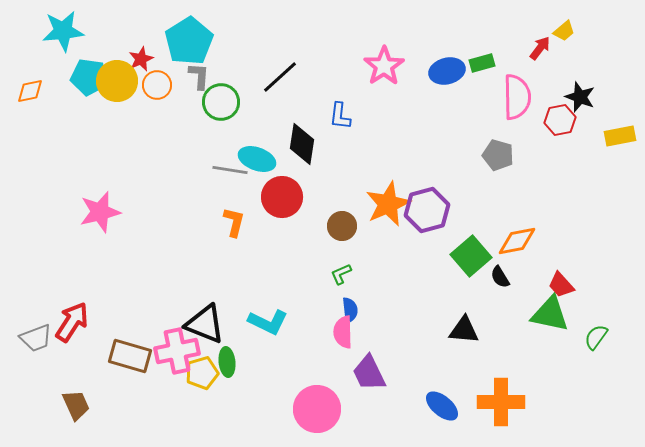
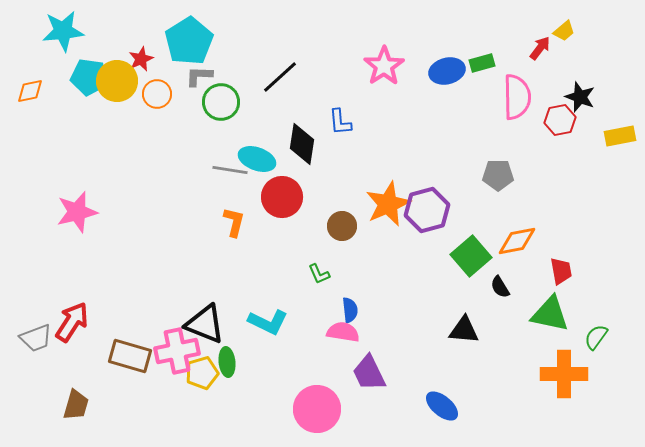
gray L-shape at (199, 76): rotated 92 degrees counterclockwise
orange circle at (157, 85): moved 9 px down
blue L-shape at (340, 116): moved 6 px down; rotated 12 degrees counterclockwise
gray pentagon at (498, 155): moved 20 px down; rotated 16 degrees counterclockwise
pink star at (100, 212): moved 23 px left
green L-shape at (341, 274): moved 22 px left; rotated 90 degrees counterclockwise
black semicircle at (500, 277): moved 10 px down
red trapezoid at (561, 285): moved 14 px up; rotated 148 degrees counterclockwise
pink semicircle at (343, 332): rotated 100 degrees clockwise
orange cross at (501, 402): moved 63 px right, 28 px up
brown trapezoid at (76, 405): rotated 40 degrees clockwise
